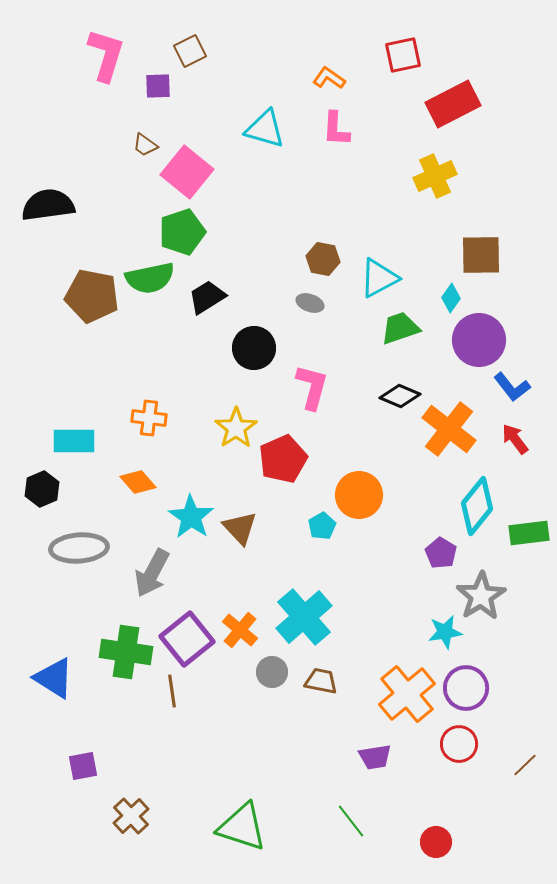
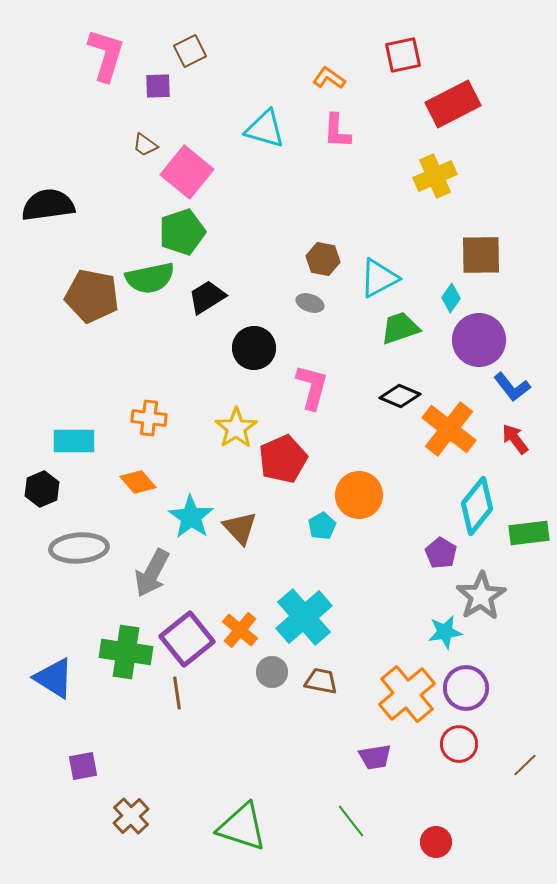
pink L-shape at (336, 129): moved 1 px right, 2 px down
brown line at (172, 691): moved 5 px right, 2 px down
